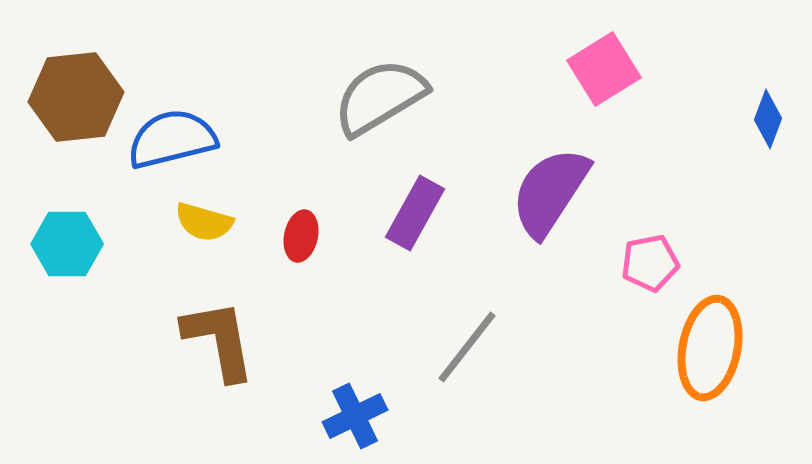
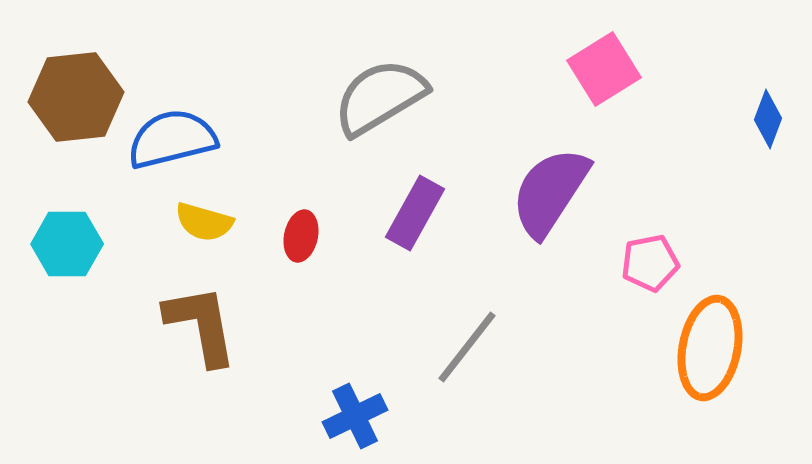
brown L-shape: moved 18 px left, 15 px up
